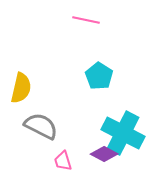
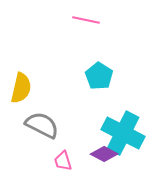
gray semicircle: moved 1 px right, 1 px up
